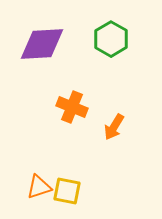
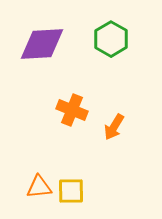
orange cross: moved 3 px down
orange triangle: rotated 12 degrees clockwise
yellow square: moved 4 px right; rotated 12 degrees counterclockwise
